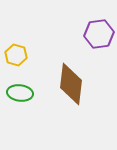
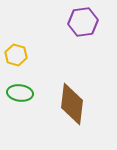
purple hexagon: moved 16 px left, 12 px up
brown diamond: moved 1 px right, 20 px down
